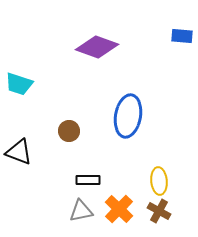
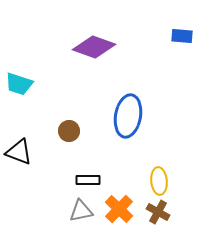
purple diamond: moved 3 px left
brown cross: moved 1 px left, 1 px down
